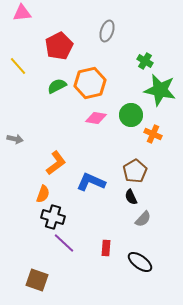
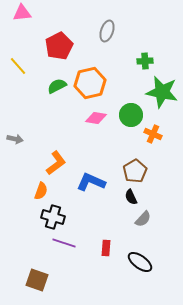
green cross: rotated 35 degrees counterclockwise
green star: moved 2 px right, 2 px down
orange semicircle: moved 2 px left, 3 px up
purple line: rotated 25 degrees counterclockwise
